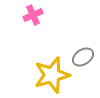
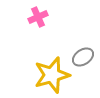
pink cross: moved 5 px right, 2 px down
